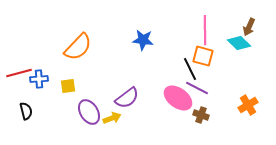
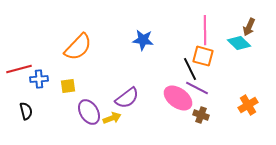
red line: moved 4 px up
